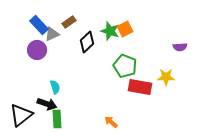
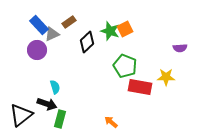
purple semicircle: moved 1 px down
green rectangle: moved 3 px right; rotated 18 degrees clockwise
